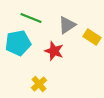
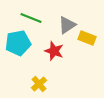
yellow rectangle: moved 5 px left, 1 px down; rotated 12 degrees counterclockwise
